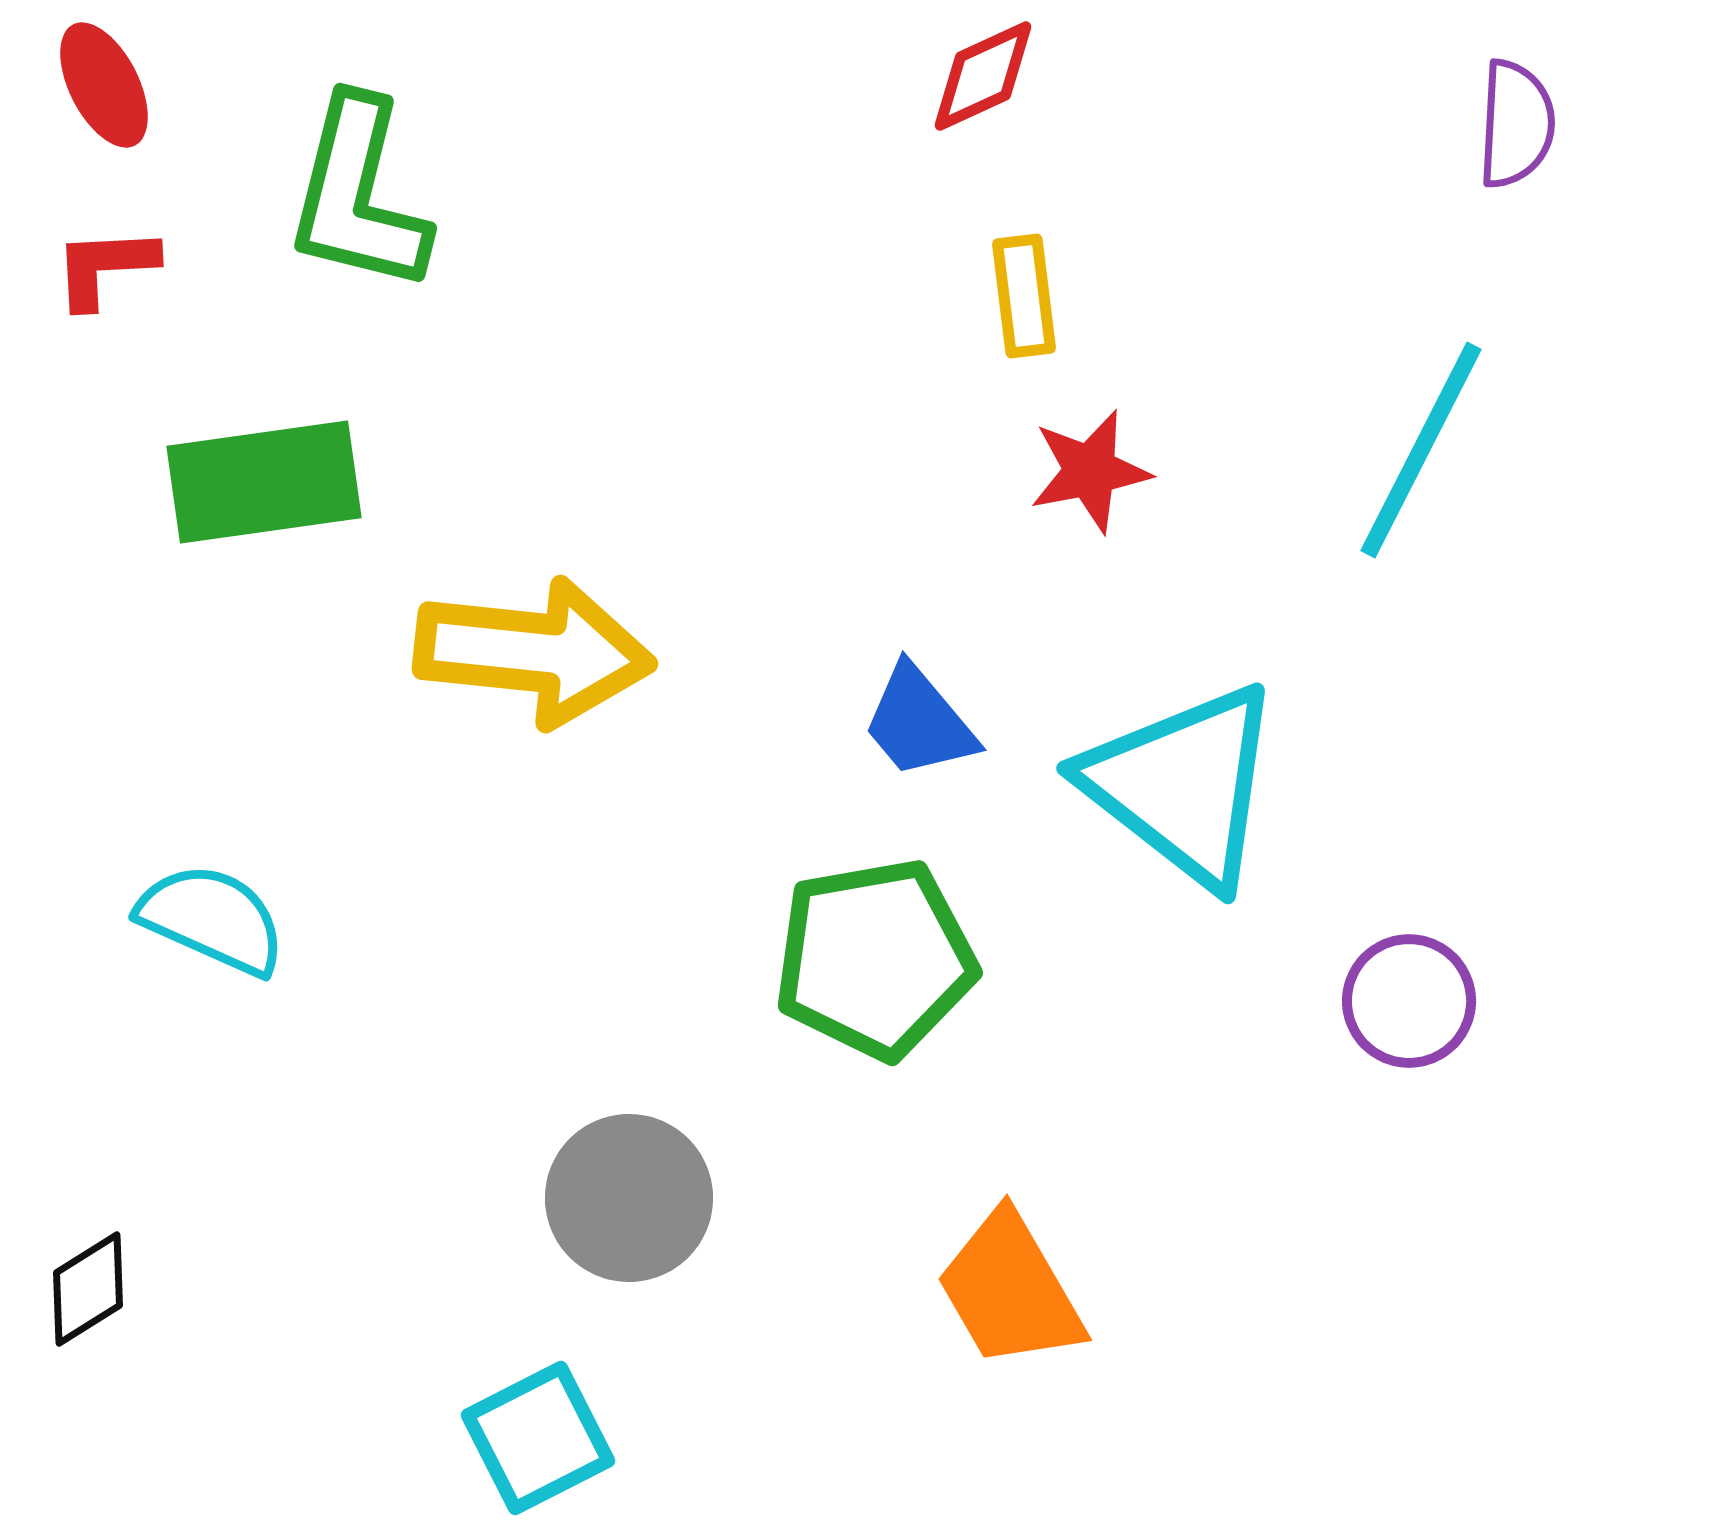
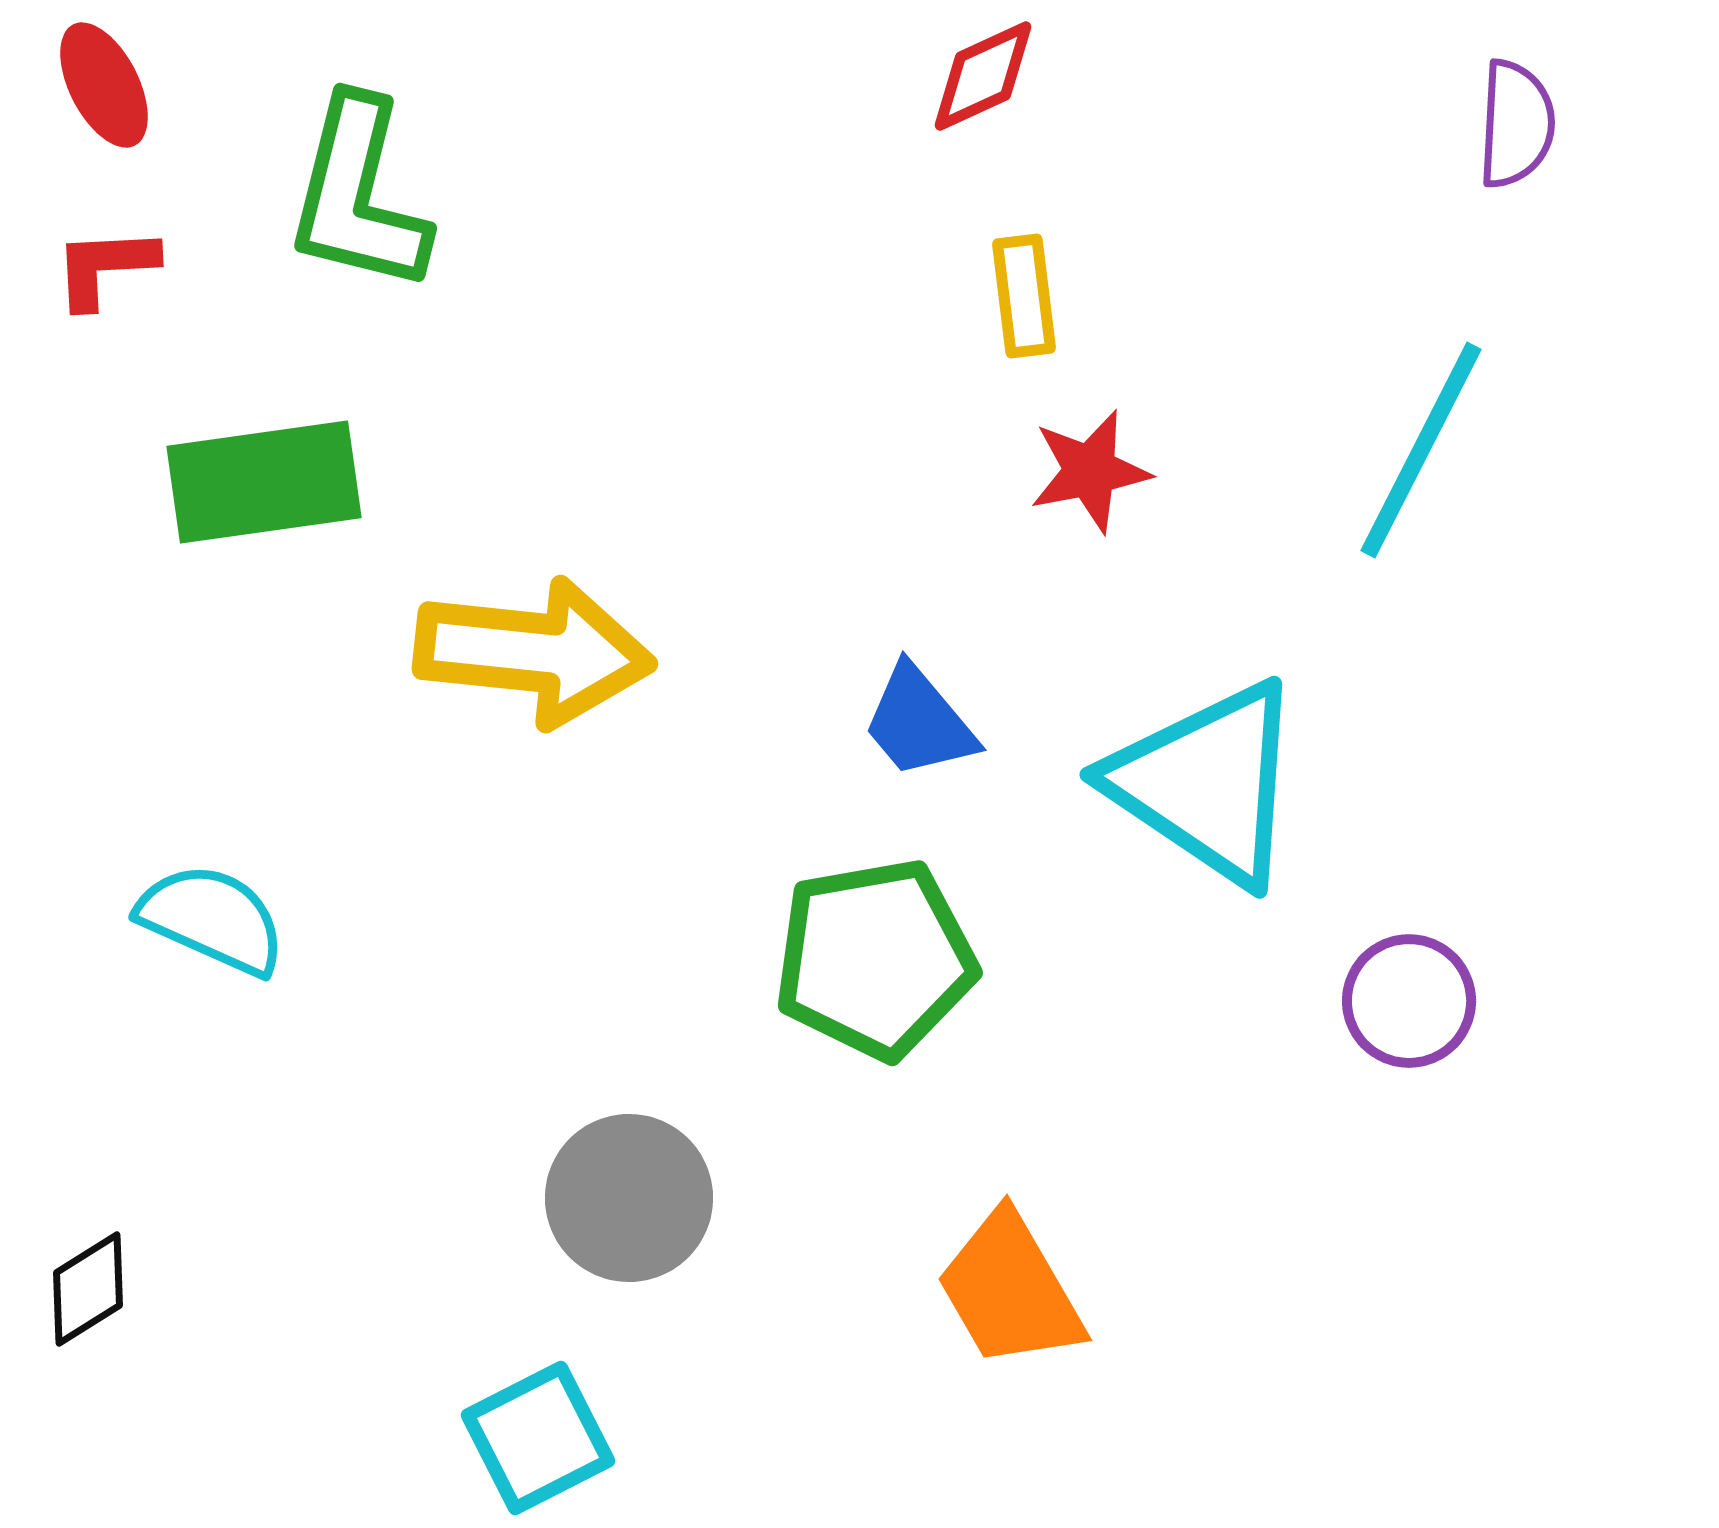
cyan triangle: moved 24 px right, 2 px up; rotated 4 degrees counterclockwise
